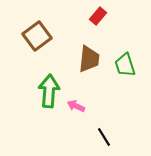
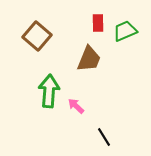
red rectangle: moved 7 px down; rotated 42 degrees counterclockwise
brown square: rotated 12 degrees counterclockwise
brown trapezoid: rotated 16 degrees clockwise
green trapezoid: moved 34 px up; rotated 85 degrees clockwise
pink arrow: rotated 18 degrees clockwise
